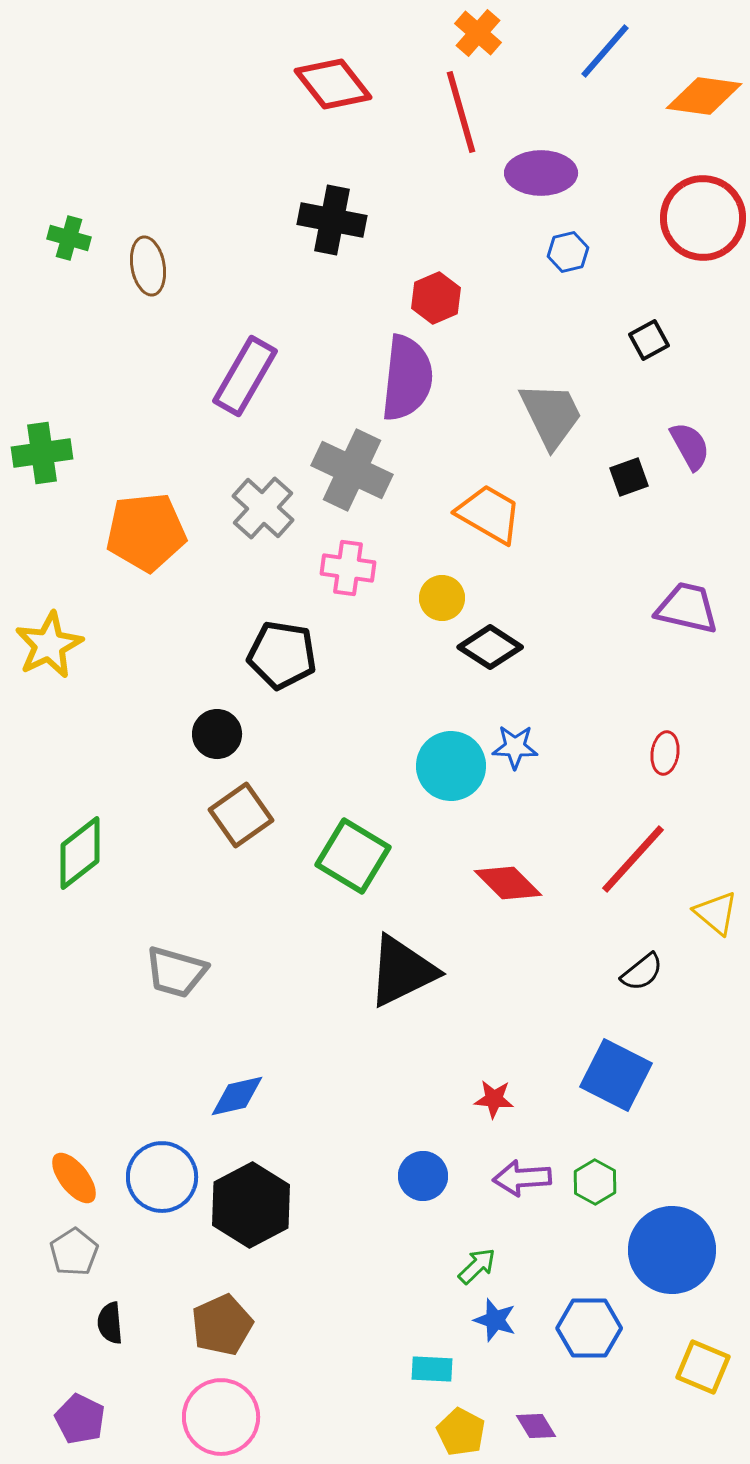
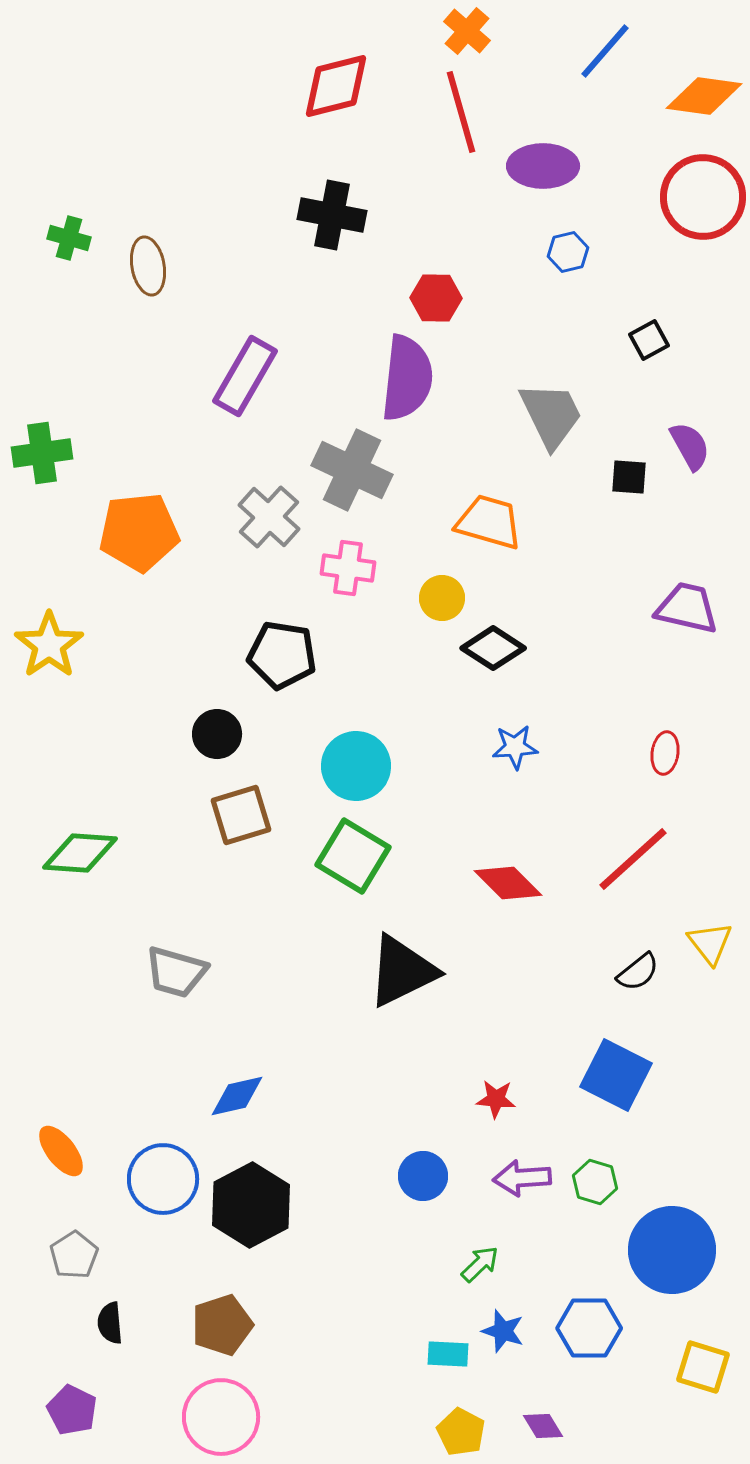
orange cross at (478, 33): moved 11 px left, 2 px up
red diamond at (333, 84): moved 3 px right, 2 px down; rotated 66 degrees counterclockwise
purple ellipse at (541, 173): moved 2 px right, 7 px up
red circle at (703, 218): moved 21 px up
black cross at (332, 220): moved 5 px up
red hexagon at (436, 298): rotated 24 degrees clockwise
black square at (629, 477): rotated 24 degrees clockwise
gray cross at (263, 508): moved 6 px right, 9 px down
orange trapezoid at (489, 514): moved 8 px down; rotated 14 degrees counterclockwise
orange pentagon at (146, 532): moved 7 px left
yellow star at (49, 645): rotated 8 degrees counterclockwise
black diamond at (490, 647): moved 3 px right, 1 px down
blue star at (515, 747): rotated 6 degrees counterclockwise
cyan circle at (451, 766): moved 95 px left
brown square at (241, 815): rotated 18 degrees clockwise
green diamond at (80, 853): rotated 42 degrees clockwise
red line at (633, 859): rotated 6 degrees clockwise
yellow triangle at (716, 913): moved 6 px left, 30 px down; rotated 12 degrees clockwise
black semicircle at (642, 972): moved 4 px left
red star at (494, 1099): moved 2 px right
blue circle at (162, 1177): moved 1 px right, 2 px down
orange ellipse at (74, 1178): moved 13 px left, 27 px up
green hexagon at (595, 1182): rotated 12 degrees counterclockwise
gray pentagon at (74, 1252): moved 3 px down
green arrow at (477, 1266): moved 3 px right, 2 px up
blue star at (495, 1320): moved 8 px right, 11 px down
brown pentagon at (222, 1325): rotated 6 degrees clockwise
yellow square at (703, 1367): rotated 6 degrees counterclockwise
cyan rectangle at (432, 1369): moved 16 px right, 15 px up
purple pentagon at (80, 1419): moved 8 px left, 9 px up
purple diamond at (536, 1426): moved 7 px right
